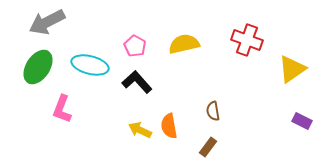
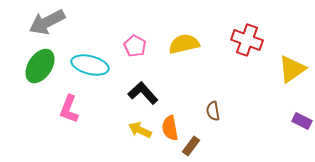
green ellipse: moved 2 px right, 1 px up
black L-shape: moved 6 px right, 11 px down
pink L-shape: moved 7 px right
orange semicircle: moved 1 px right, 2 px down
brown rectangle: moved 17 px left, 1 px up
